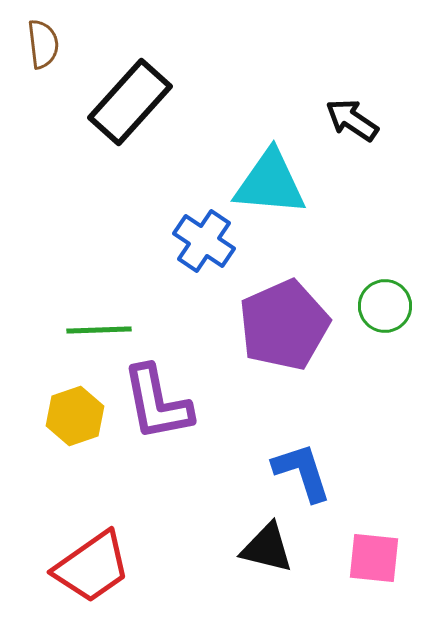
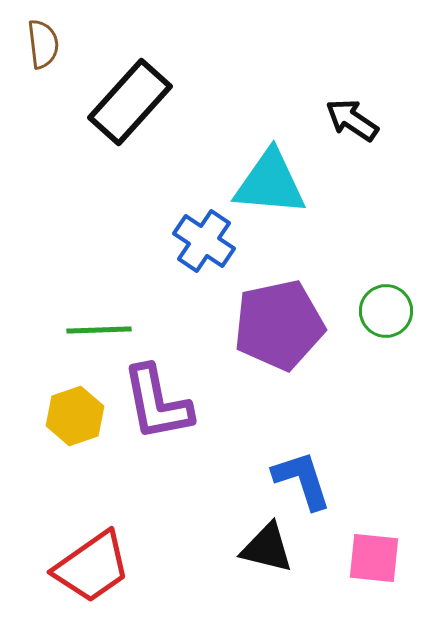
green circle: moved 1 px right, 5 px down
purple pentagon: moved 5 px left; rotated 12 degrees clockwise
blue L-shape: moved 8 px down
